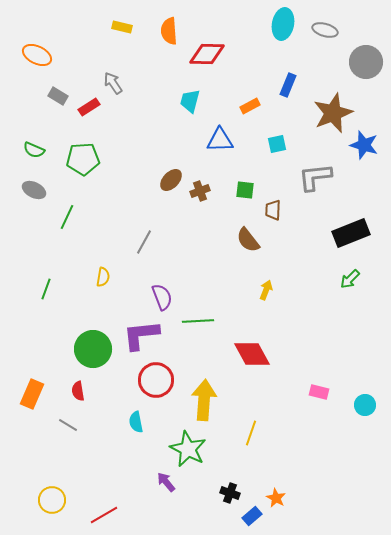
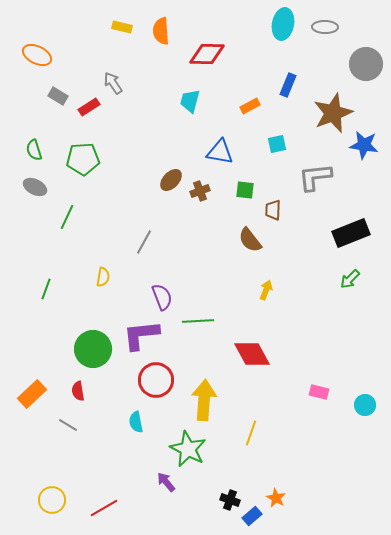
gray ellipse at (325, 30): moved 3 px up; rotated 15 degrees counterclockwise
orange semicircle at (169, 31): moved 8 px left
gray circle at (366, 62): moved 2 px down
blue triangle at (220, 140): moved 12 px down; rotated 12 degrees clockwise
blue star at (364, 145): rotated 8 degrees counterclockwise
green semicircle at (34, 150): rotated 50 degrees clockwise
gray ellipse at (34, 190): moved 1 px right, 3 px up
brown semicircle at (248, 240): moved 2 px right
orange rectangle at (32, 394): rotated 24 degrees clockwise
black cross at (230, 493): moved 7 px down
red line at (104, 515): moved 7 px up
